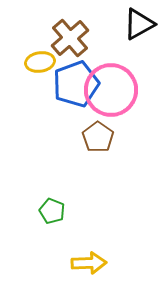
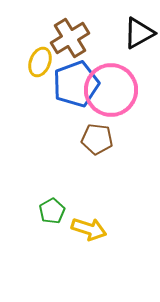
black triangle: moved 9 px down
brown cross: rotated 9 degrees clockwise
yellow ellipse: rotated 60 degrees counterclockwise
brown pentagon: moved 1 px left, 2 px down; rotated 28 degrees counterclockwise
green pentagon: rotated 20 degrees clockwise
yellow arrow: moved 34 px up; rotated 20 degrees clockwise
